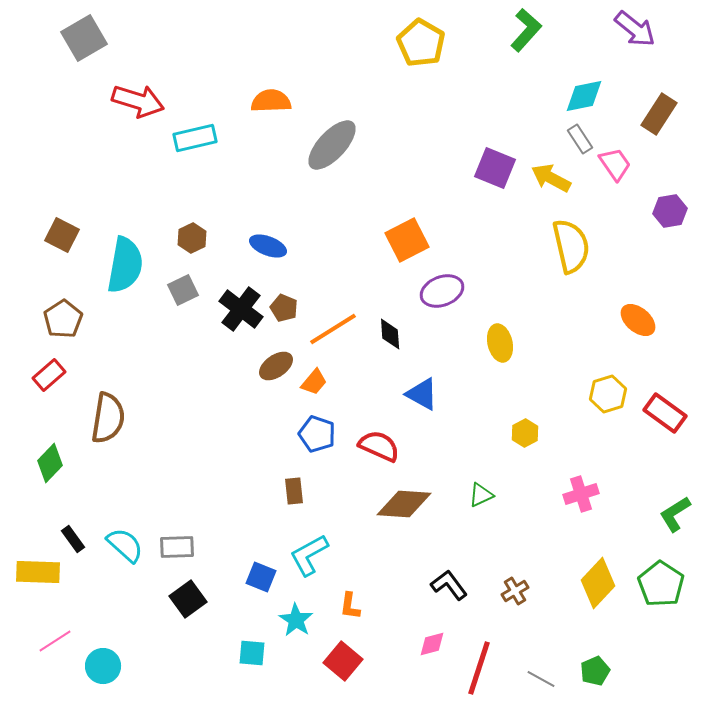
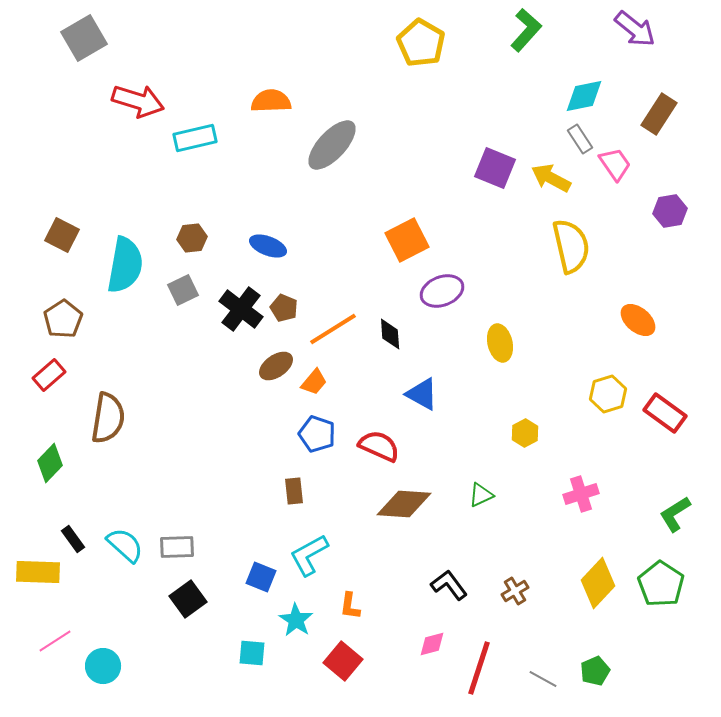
brown hexagon at (192, 238): rotated 20 degrees clockwise
gray line at (541, 679): moved 2 px right
